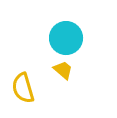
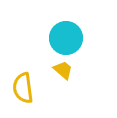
yellow semicircle: rotated 8 degrees clockwise
